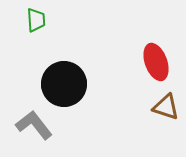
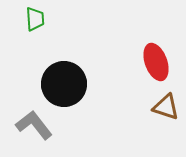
green trapezoid: moved 1 px left, 1 px up
